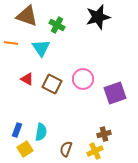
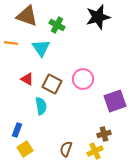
purple square: moved 8 px down
cyan semicircle: moved 26 px up; rotated 18 degrees counterclockwise
